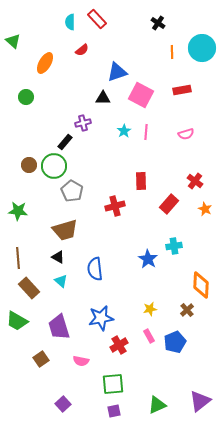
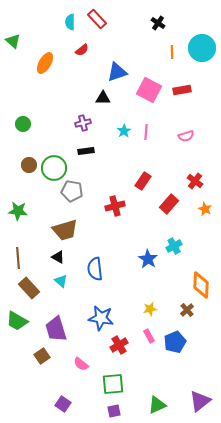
pink square at (141, 95): moved 8 px right, 5 px up
green circle at (26, 97): moved 3 px left, 27 px down
pink semicircle at (186, 134): moved 2 px down
black rectangle at (65, 142): moved 21 px right, 9 px down; rotated 42 degrees clockwise
green circle at (54, 166): moved 2 px down
red rectangle at (141, 181): moved 2 px right; rotated 36 degrees clockwise
gray pentagon at (72, 191): rotated 20 degrees counterclockwise
cyan cross at (174, 246): rotated 21 degrees counterclockwise
blue star at (101, 318): rotated 20 degrees clockwise
purple trapezoid at (59, 327): moved 3 px left, 2 px down
brown square at (41, 359): moved 1 px right, 3 px up
pink semicircle at (81, 361): moved 3 px down; rotated 28 degrees clockwise
purple square at (63, 404): rotated 14 degrees counterclockwise
